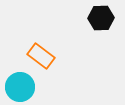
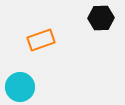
orange rectangle: moved 16 px up; rotated 56 degrees counterclockwise
